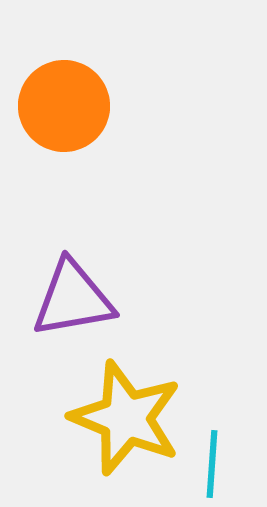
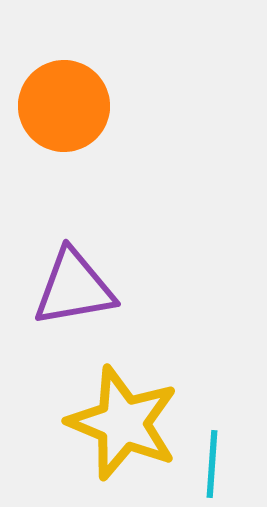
purple triangle: moved 1 px right, 11 px up
yellow star: moved 3 px left, 5 px down
